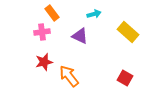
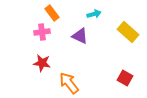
red star: moved 2 px left, 1 px down; rotated 24 degrees clockwise
orange arrow: moved 7 px down
